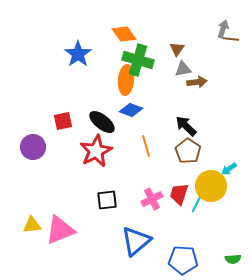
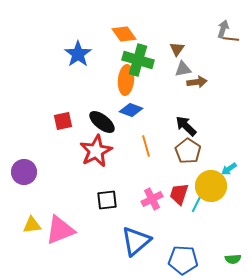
purple circle: moved 9 px left, 25 px down
